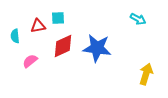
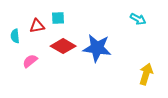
red triangle: moved 1 px left
red diamond: rotated 55 degrees clockwise
